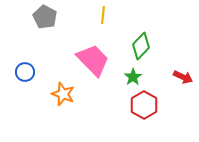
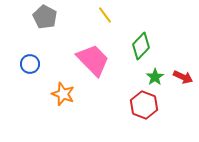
yellow line: moved 2 px right; rotated 42 degrees counterclockwise
blue circle: moved 5 px right, 8 px up
green star: moved 22 px right
red hexagon: rotated 8 degrees counterclockwise
